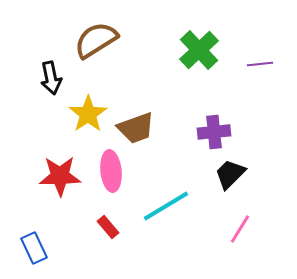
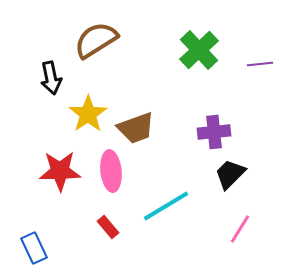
red star: moved 5 px up
